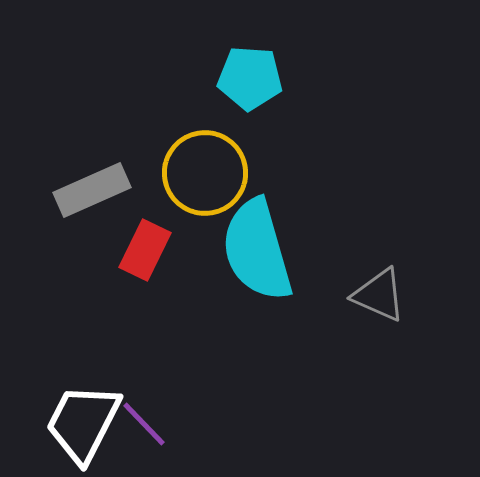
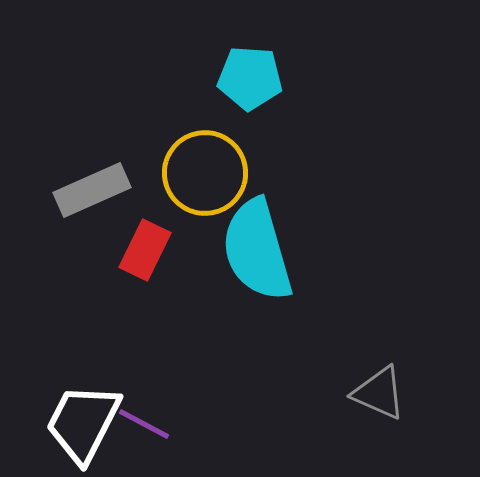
gray triangle: moved 98 px down
purple line: rotated 18 degrees counterclockwise
